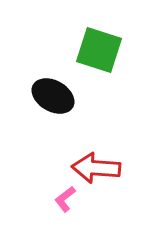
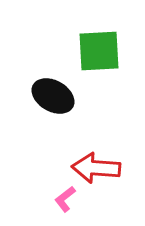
green square: moved 1 px down; rotated 21 degrees counterclockwise
